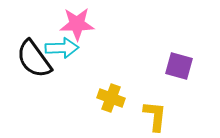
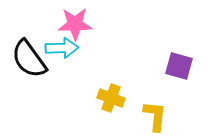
pink star: moved 2 px left
black semicircle: moved 5 px left
